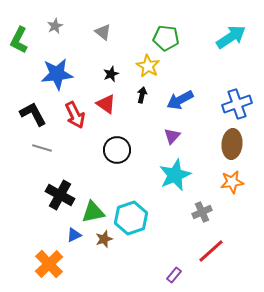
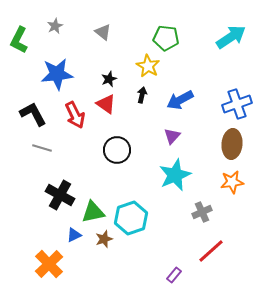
black star: moved 2 px left, 5 px down
